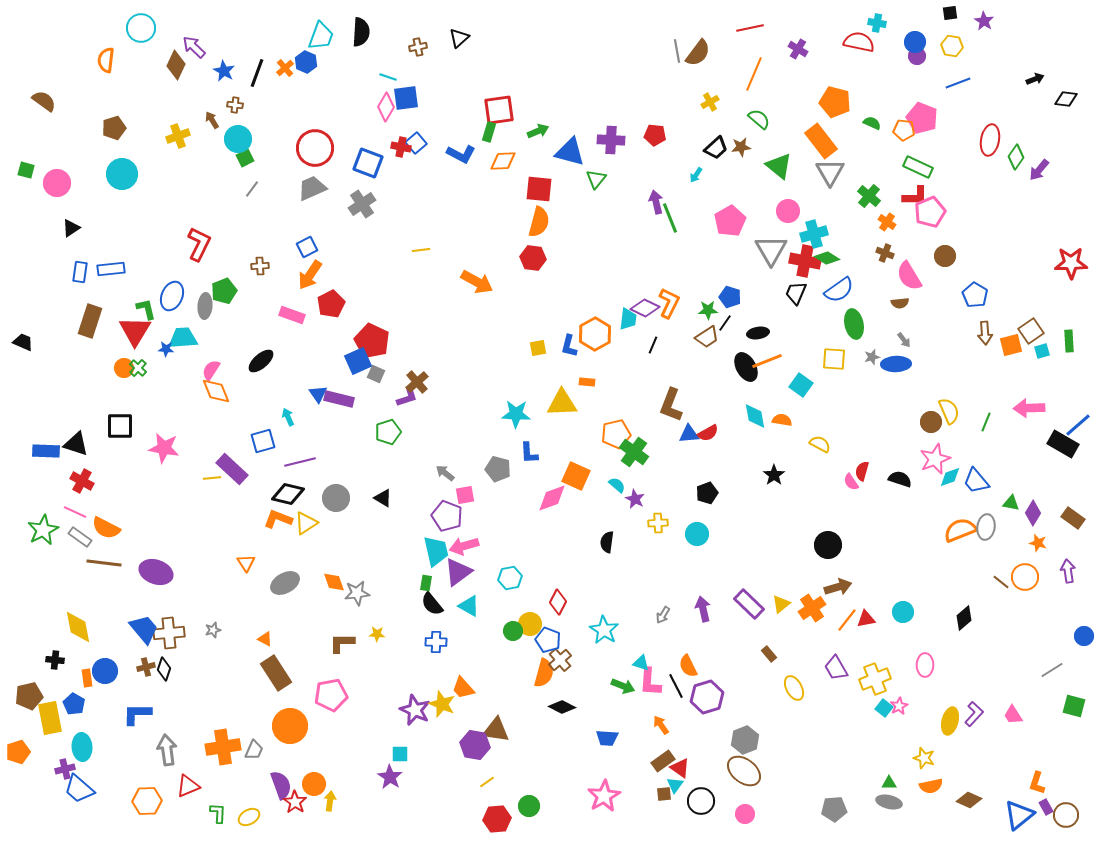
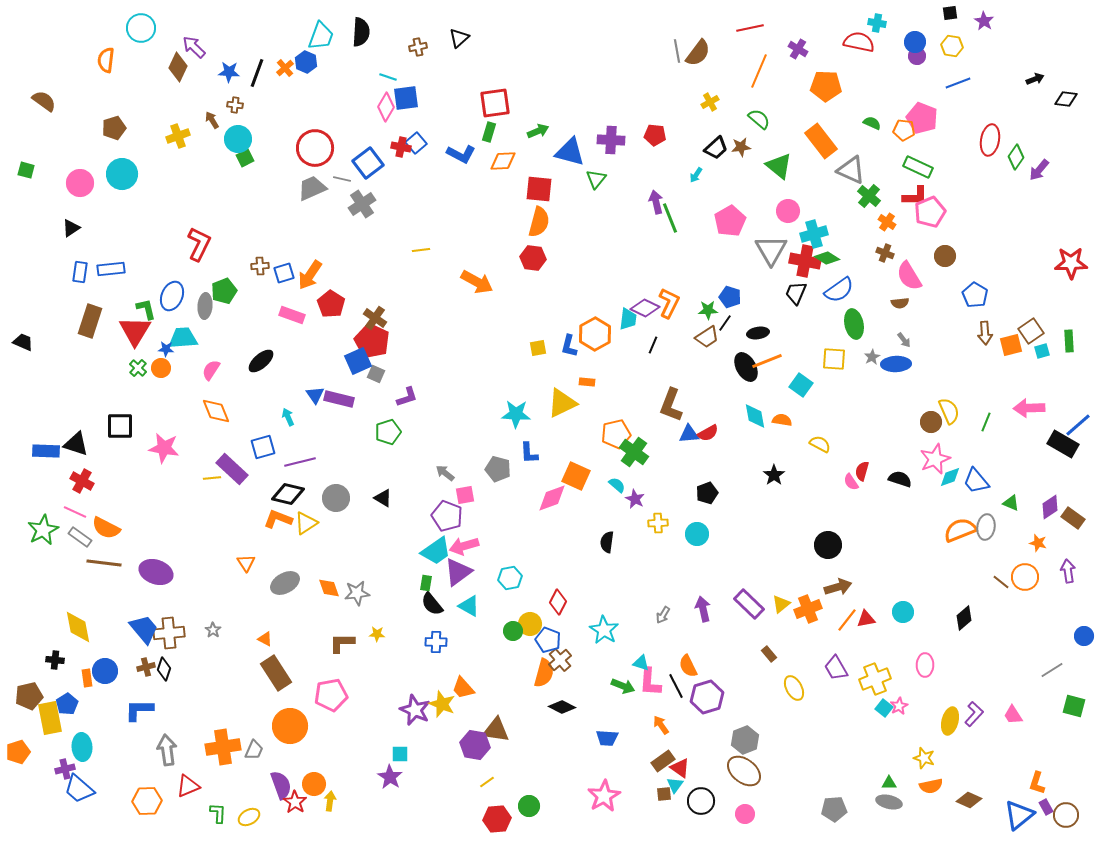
brown diamond at (176, 65): moved 2 px right, 2 px down
blue star at (224, 71): moved 5 px right, 1 px down; rotated 25 degrees counterclockwise
orange line at (754, 74): moved 5 px right, 3 px up
orange pentagon at (835, 102): moved 9 px left, 16 px up; rotated 12 degrees counterclockwise
red square at (499, 110): moved 4 px left, 7 px up
blue square at (368, 163): rotated 32 degrees clockwise
gray triangle at (830, 172): moved 21 px right, 2 px up; rotated 36 degrees counterclockwise
pink circle at (57, 183): moved 23 px right
gray line at (252, 189): moved 90 px right, 10 px up; rotated 66 degrees clockwise
blue square at (307, 247): moved 23 px left, 26 px down; rotated 10 degrees clockwise
red pentagon at (331, 304): rotated 12 degrees counterclockwise
gray star at (872, 357): rotated 14 degrees counterclockwise
orange circle at (124, 368): moved 37 px right
brown cross at (417, 382): moved 42 px left, 64 px up; rotated 15 degrees counterclockwise
orange diamond at (216, 391): moved 20 px down
blue triangle at (318, 394): moved 3 px left, 1 px down
yellow triangle at (562, 403): rotated 24 degrees counterclockwise
blue square at (263, 441): moved 6 px down
green triangle at (1011, 503): rotated 12 degrees clockwise
purple diamond at (1033, 513): moved 17 px right, 6 px up; rotated 25 degrees clockwise
cyan trapezoid at (436, 551): rotated 68 degrees clockwise
orange diamond at (334, 582): moved 5 px left, 6 px down
orange cross at (812, 608): moved 4 px left, 1 px down; rotated 12 degrees clockwise
gray star at (213, 630): rotated 21 degrees counterclockwise
blue pentagon at (74, 704): moved 7 px left; rotated 10 degrees clockwise
blue L-shape at (137, 714): moved 2 px right, 4 px up
